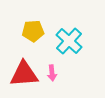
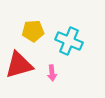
cyan cross: rotated 20 degrees counterclockwise
red triangle: moved 5 px left, 9 px up; rotated 12 degrees counterclockwise
